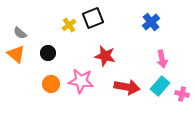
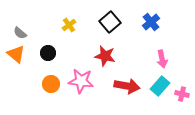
black square: moved 17 px right, 4 px down; rotated 20 degrees counterclockwise
red arrow: moved 1 px up
